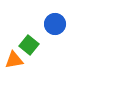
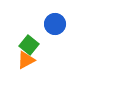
orange triangle: moved 12 px right; rotated 18 degrees counterclockwise
